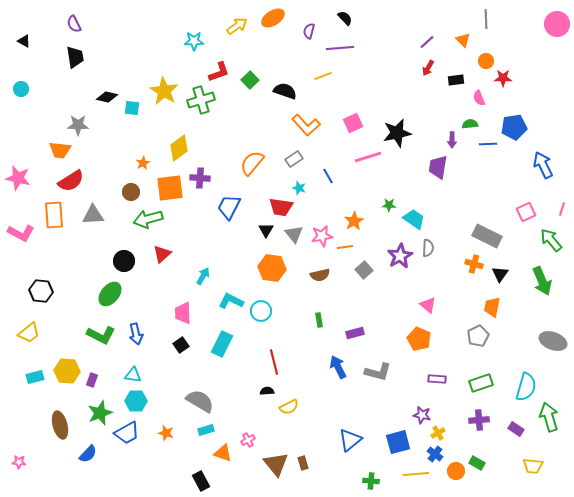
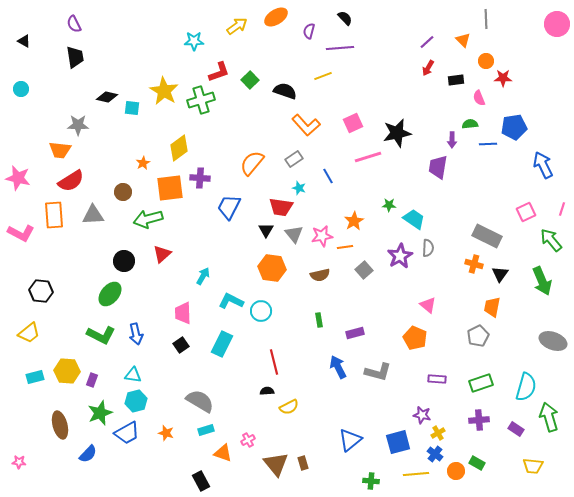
orange ellipse at (273, 18): moved 3 px right, 1 px up
brown circle at (131, 192): moved 8 px left
orange pentagon at (419, 339): moved 4 px left, 1 px up
cyan hexagon at (136, 401): rotated 15 degrees counterclockwise
